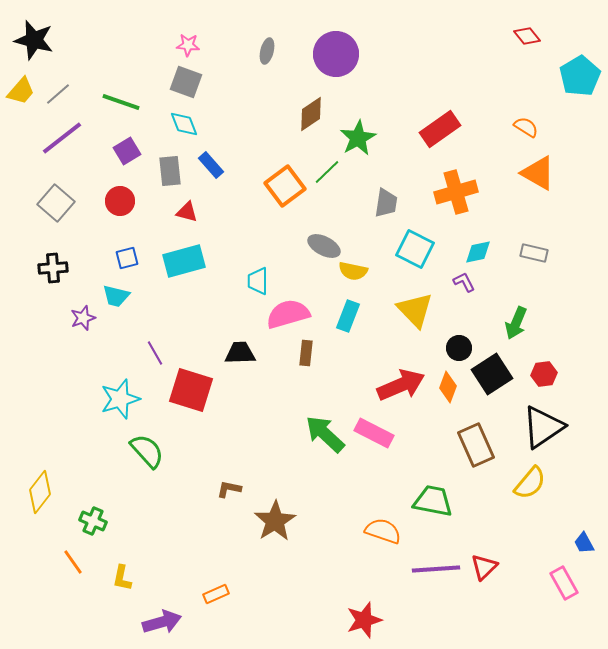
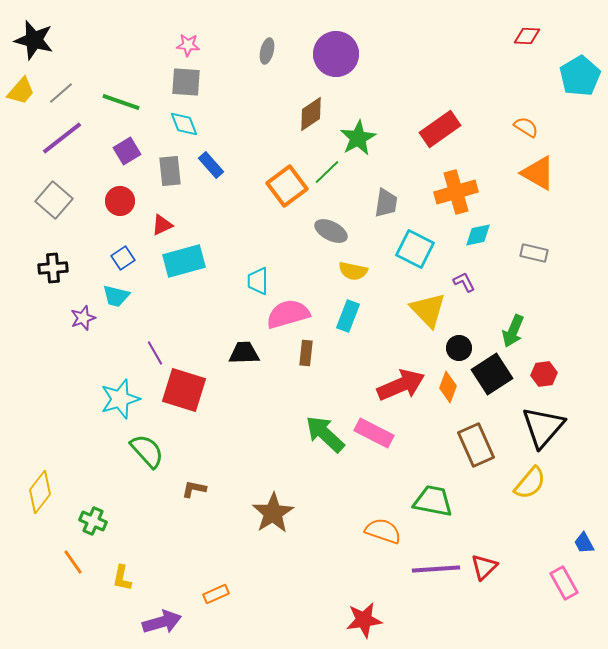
red diamond at (527, 36): rotated 48 degrees counterclockwise
gray square at (186, 82): rotated 16 degrees counterclockwise
gray line at (58, 94): moved 3 px right, 1 px up
orange square at (285, 186): moved 2 px right
gray square at (56, 203): moved 2 px left, 3 px up
red triangle at (187, 212): moved 25 px left, 13 px down; rotated 40 degrees counterclockwise
gray ellipse at (324, 246): moved 7 px right, 15 px up
cyan diamond at (478, 252): moved 17 px up
blue square at (127, 258): moved 4 px left; rotated 20 degrees counterclockwise
yellow triangle at (415, 310): moved 13 px right
green arrow at (516, 323): moved 3 px left, 8 px down
black trapezoid at (240, 353): moved 4 px right
red square at (191, 390): moved 7 px left
black triangle at (543, 427): rotated 15 degrees counterclockwise
brown L-shape at (229, 489): moved 35 px left
brown star at (275, 521): moved 2 px left, 8 px up
red star at (364, 620): rotated 9 degrees clockwise
